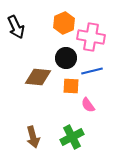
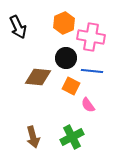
black arrow: moved 2 px right
blue line: rotated 20 degrees clockwise
orange square: rotated 24 degrees clockwise
